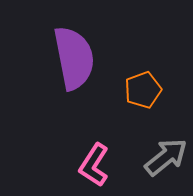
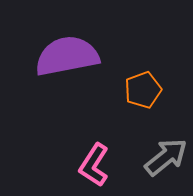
purple semicircle: moved 7 px left, 2 px up; rotated 90 degrees counterclockwise
